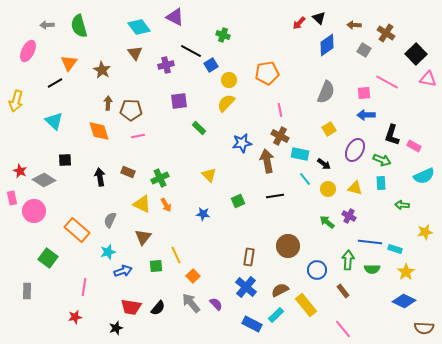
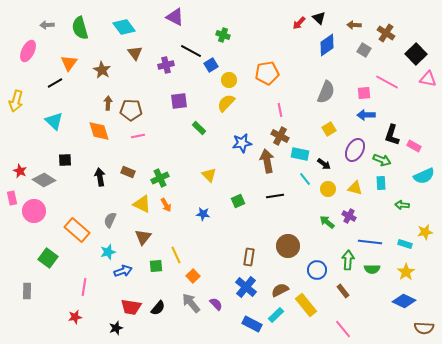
green semicircle at (79, 26): moved 1 px right, 2 px down
cyan diamond at (139, 27): moved 15 px left
cyan rectangle at (395, 249): moved 10 px right, 5 px up
